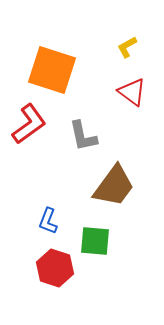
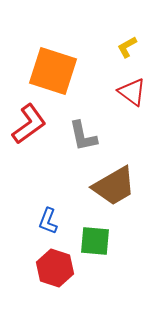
orange square: moved 1 px right, 1 px down
brown trapezoid: rotated 24 degrees clockwise
